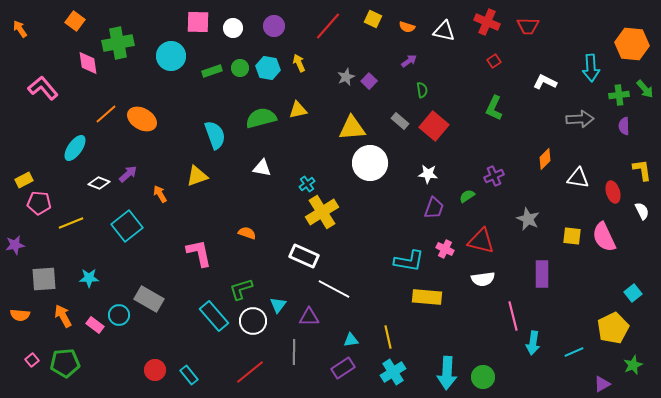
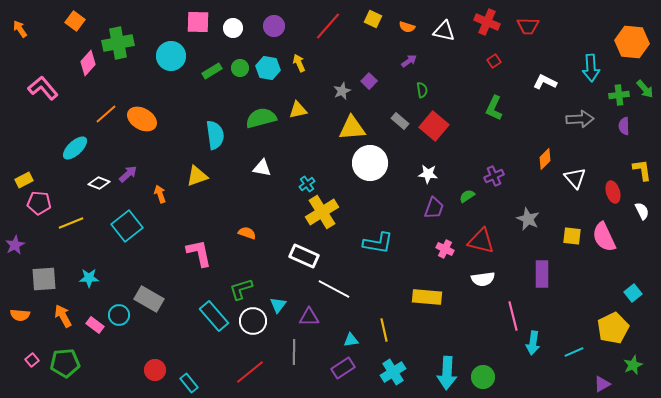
orange hexagon at (632, 44): moved 2 px up
pink diamond at (88, 63): rotated 50 degrees clockwise
green rectangle at (212, 71): rotated 12 degrees counterclockwise
gray star at (346, 77): moved 4 px left, 14 px down
cyan semicircle at (215, 135): rotated 12 degrees clockwise
cyan ellipse at (75, 148): rotated 12 degrees clockwise
white triangle at (578, 178): moved 3 px left; rotated 40 degrees clockwise
orange arrow at (160, 194): rotated 12 degrees clockwise
purple star at (15, 245): rotated 18 degrees counterclockwise
cyan L-shape at (409, 261): moved 31 px left, 18 px up
yellow line at (388, 337): moved 4 px left, 7 px up
cyan rectangle at (189, 375): moved 8 px down
